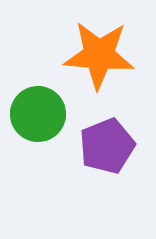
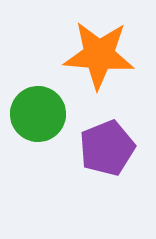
purple pentagon: moved 2 px down
